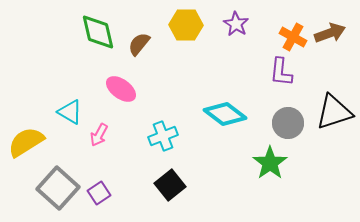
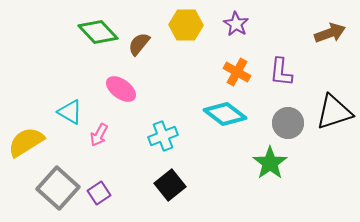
green diamond: rotated 30 degrees counterclockwise
orange cross: moved 56 px left, 35 px down
